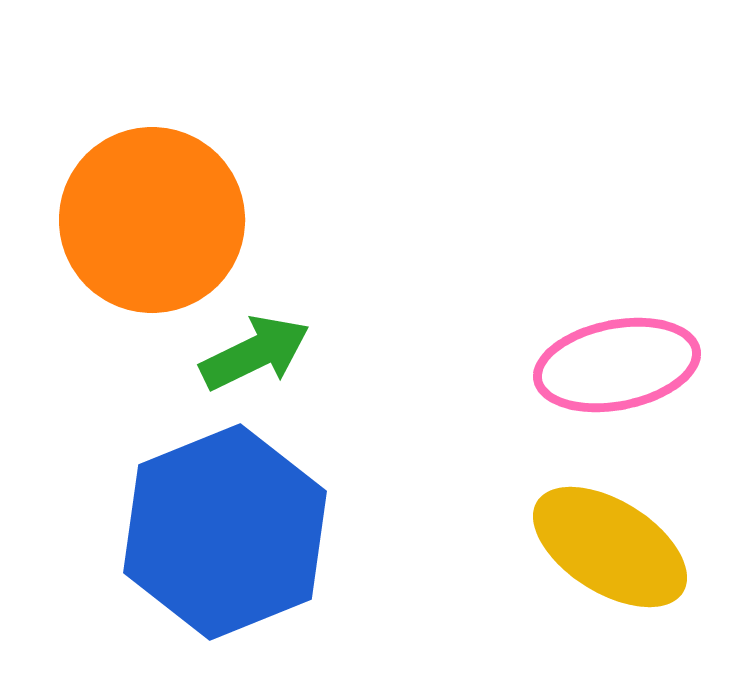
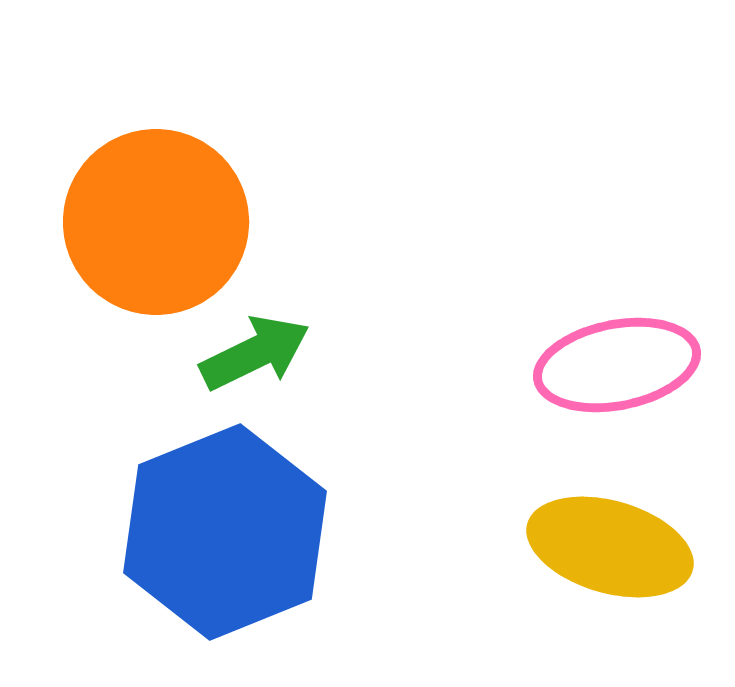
orange circle: moved 4 px right, 2 px down
yellow ellipse: rotated 16 degrees counterclockwise
